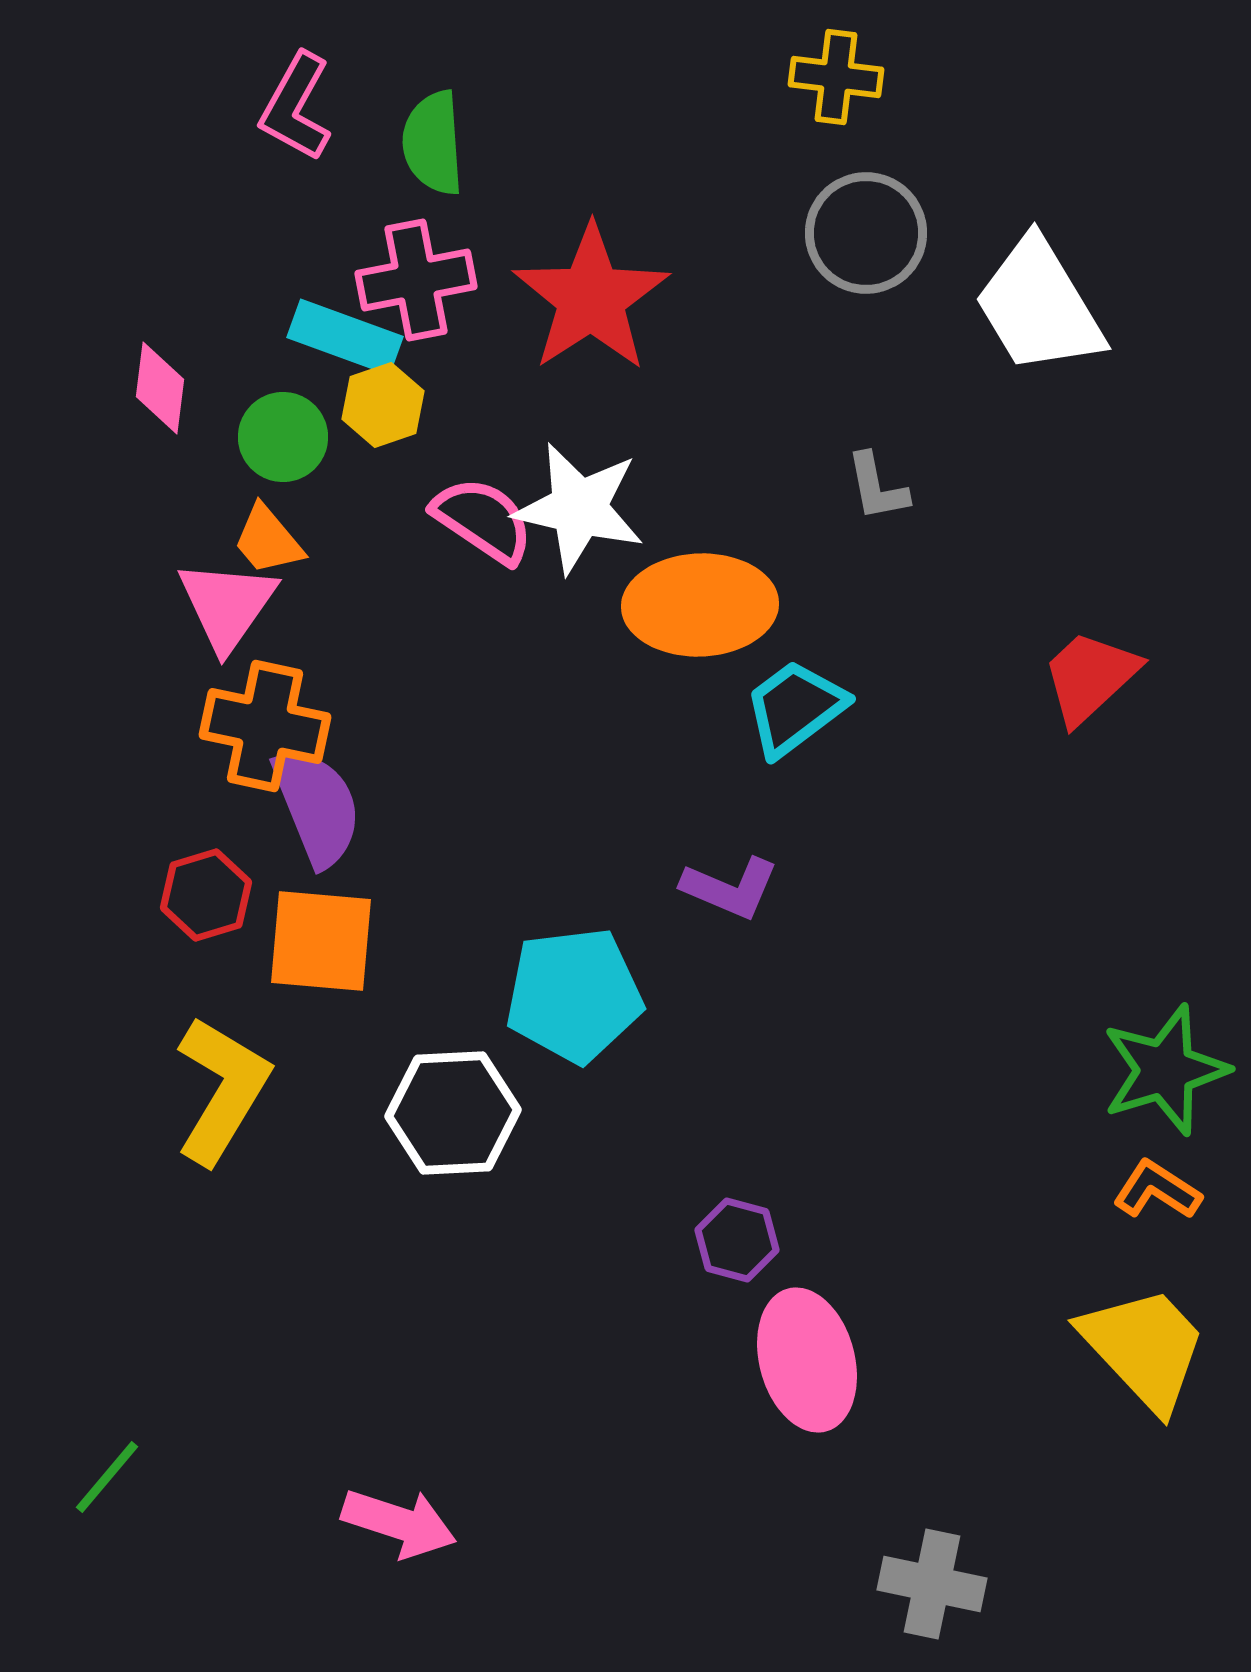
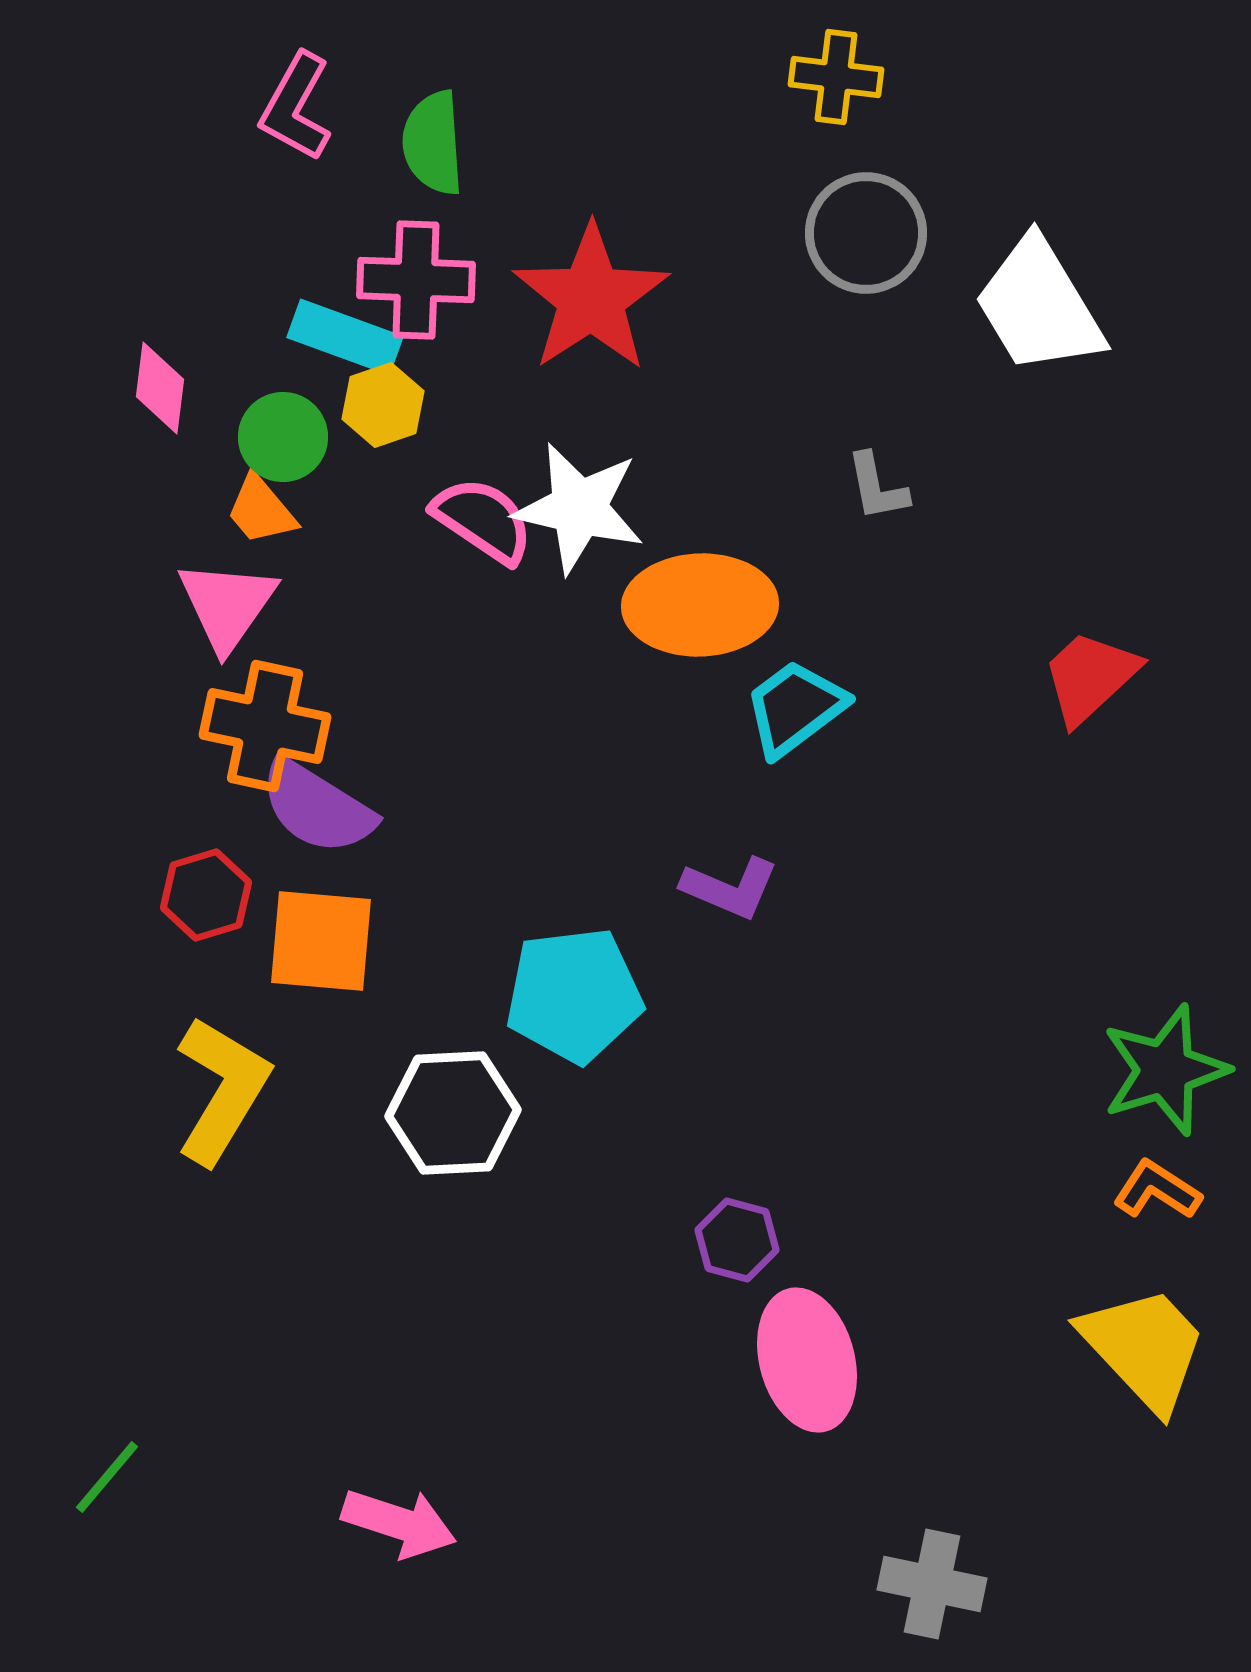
pink cross: rotated 13 degrees clockwise
orange trapezoid: moved 7 px left, 30 px up
purple semicircle: rotated 144 degrees clockwise
